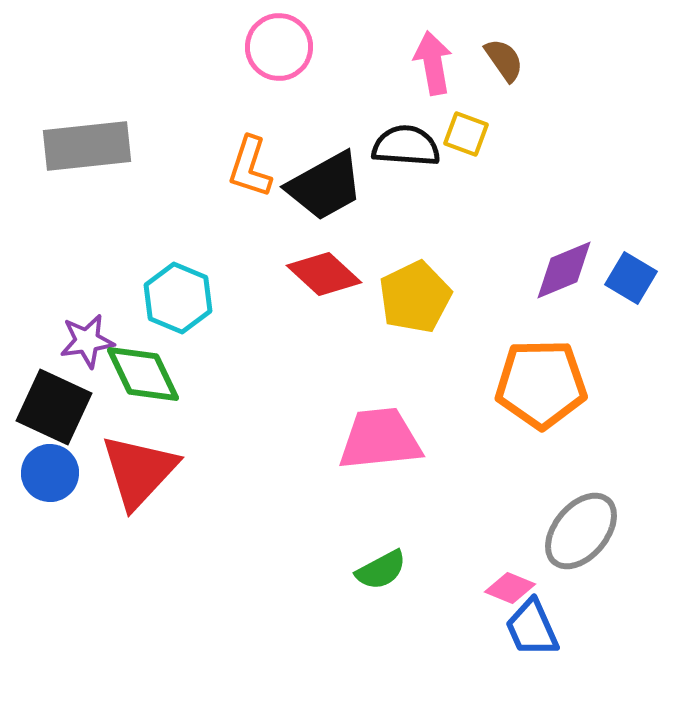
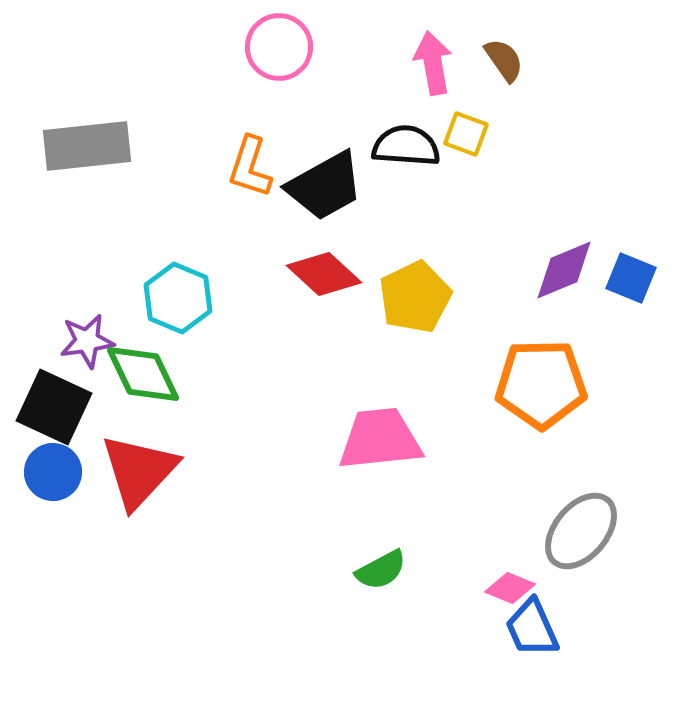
blue square: rotated 9 degrees counterclockwise
blue circle: moved 3 px right, 1 px up
